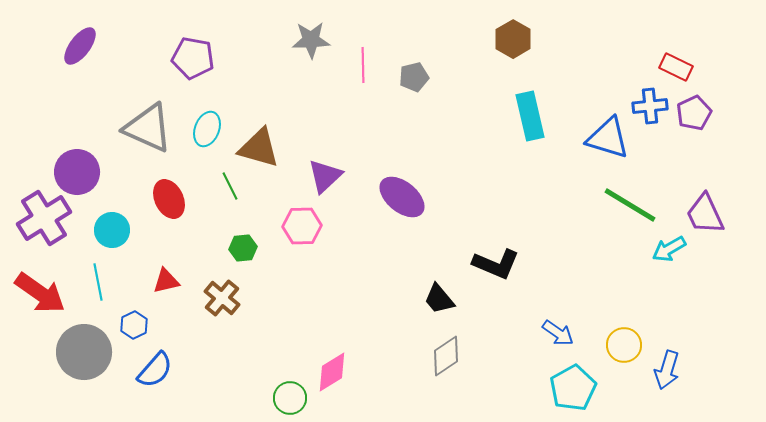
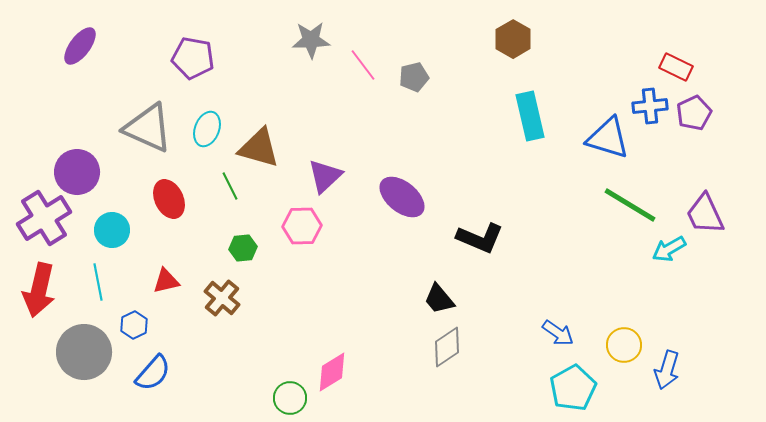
pink line at (363, 65): rotated 36 degrees counterclockwise
black L-shape at (496, 264): moved 16 px left, 26 px up
red arrow at (40, 293): moved 1 px left, 3 px up; rotated 68 degrees clockwise
gray diamond at (446, 356): moved 1 px right, 9 px up
blue semicircle at (155, 370): moved 2 px left, 3 px down
